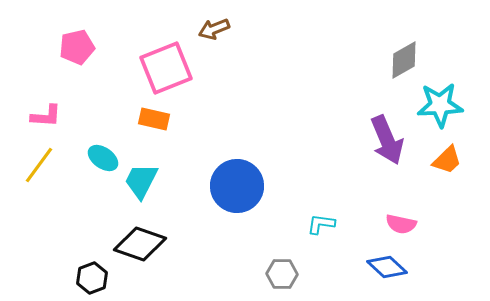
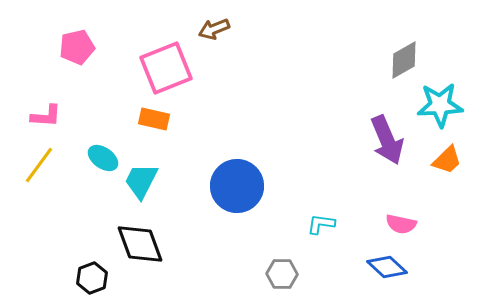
black diamond: rotated 51 degrees clockwise
